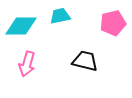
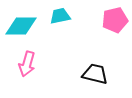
pink pentagon: moved 2 px right, 3 px up
black trapezoid: moved 10 px right, 13 px down
